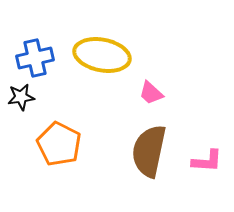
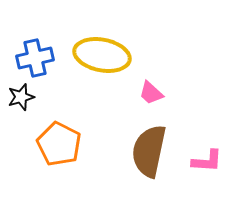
black star: rotated 8 degrees counterclockwise
